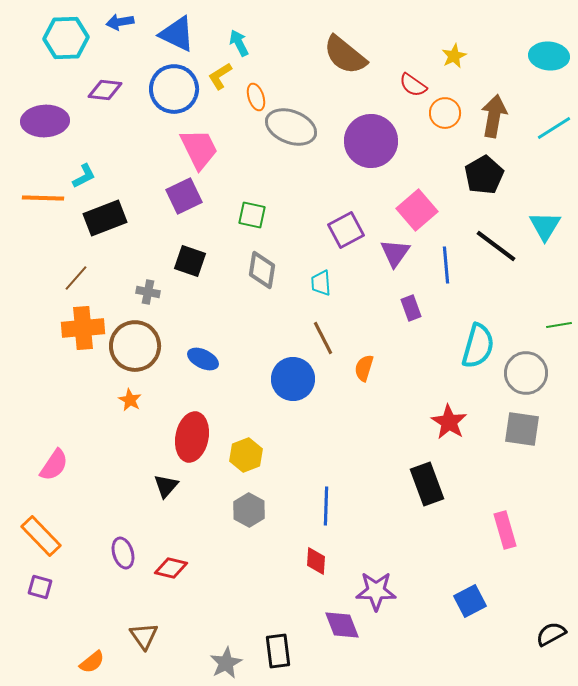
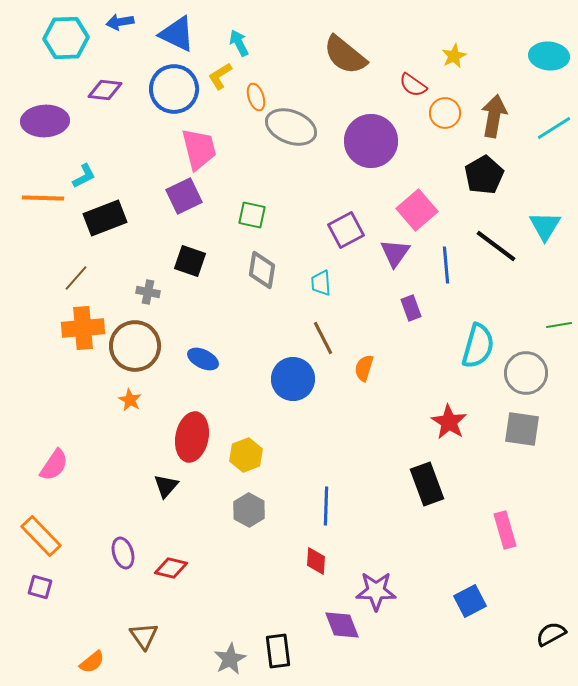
pink trapezoid at (199, 149): rotated 12 degrees clockwise
gray star at (226, 663): moved 4 px right, 4 px up
